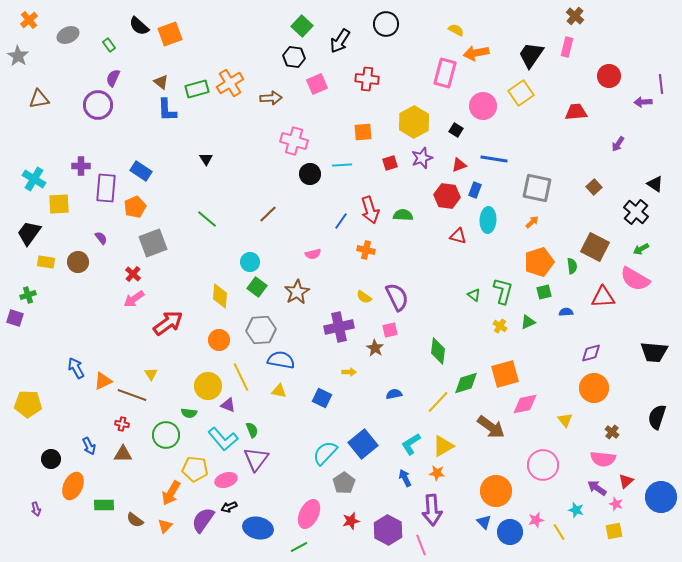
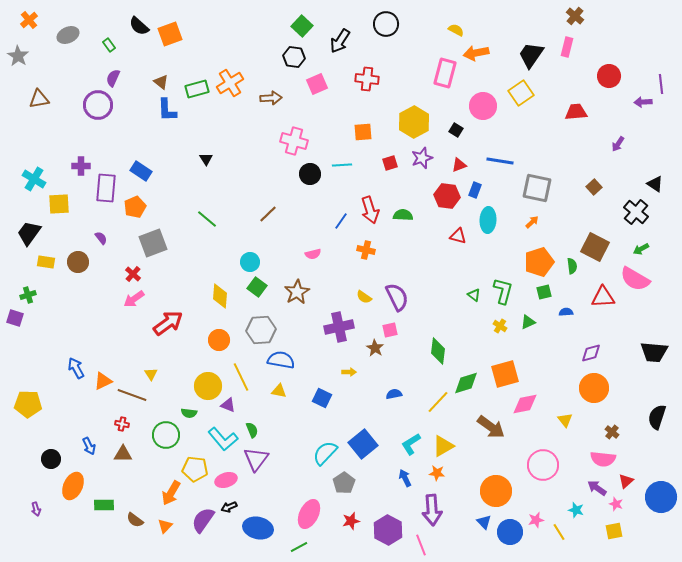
blue line at (494, 159): moved 6 px right, 2 px down
